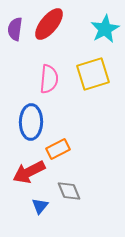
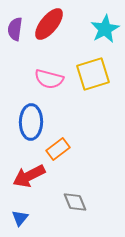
pink semicircle: rotated 100 degrees clockwise
orange rectangle: rotated 10 degrees counterclockwise
red arrow: moved 4 px down
gray diamond: moved 6 px right, 11 px down
blue triangle: moved 20 px left, 12 px down
